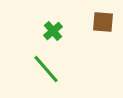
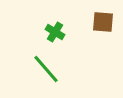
green cross: moved 2 px right, 1 px down; rotated 18 degrees counterclockwise
